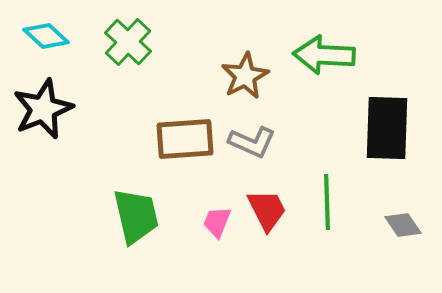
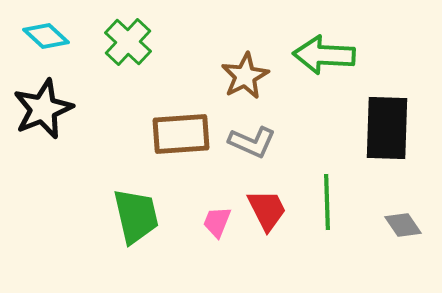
brown rectangle: moved 4 px left, 5 px up
